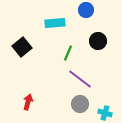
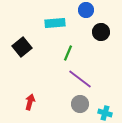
black circle: moved 3 px right, 9 px up
red arrow: moved 2 px right
